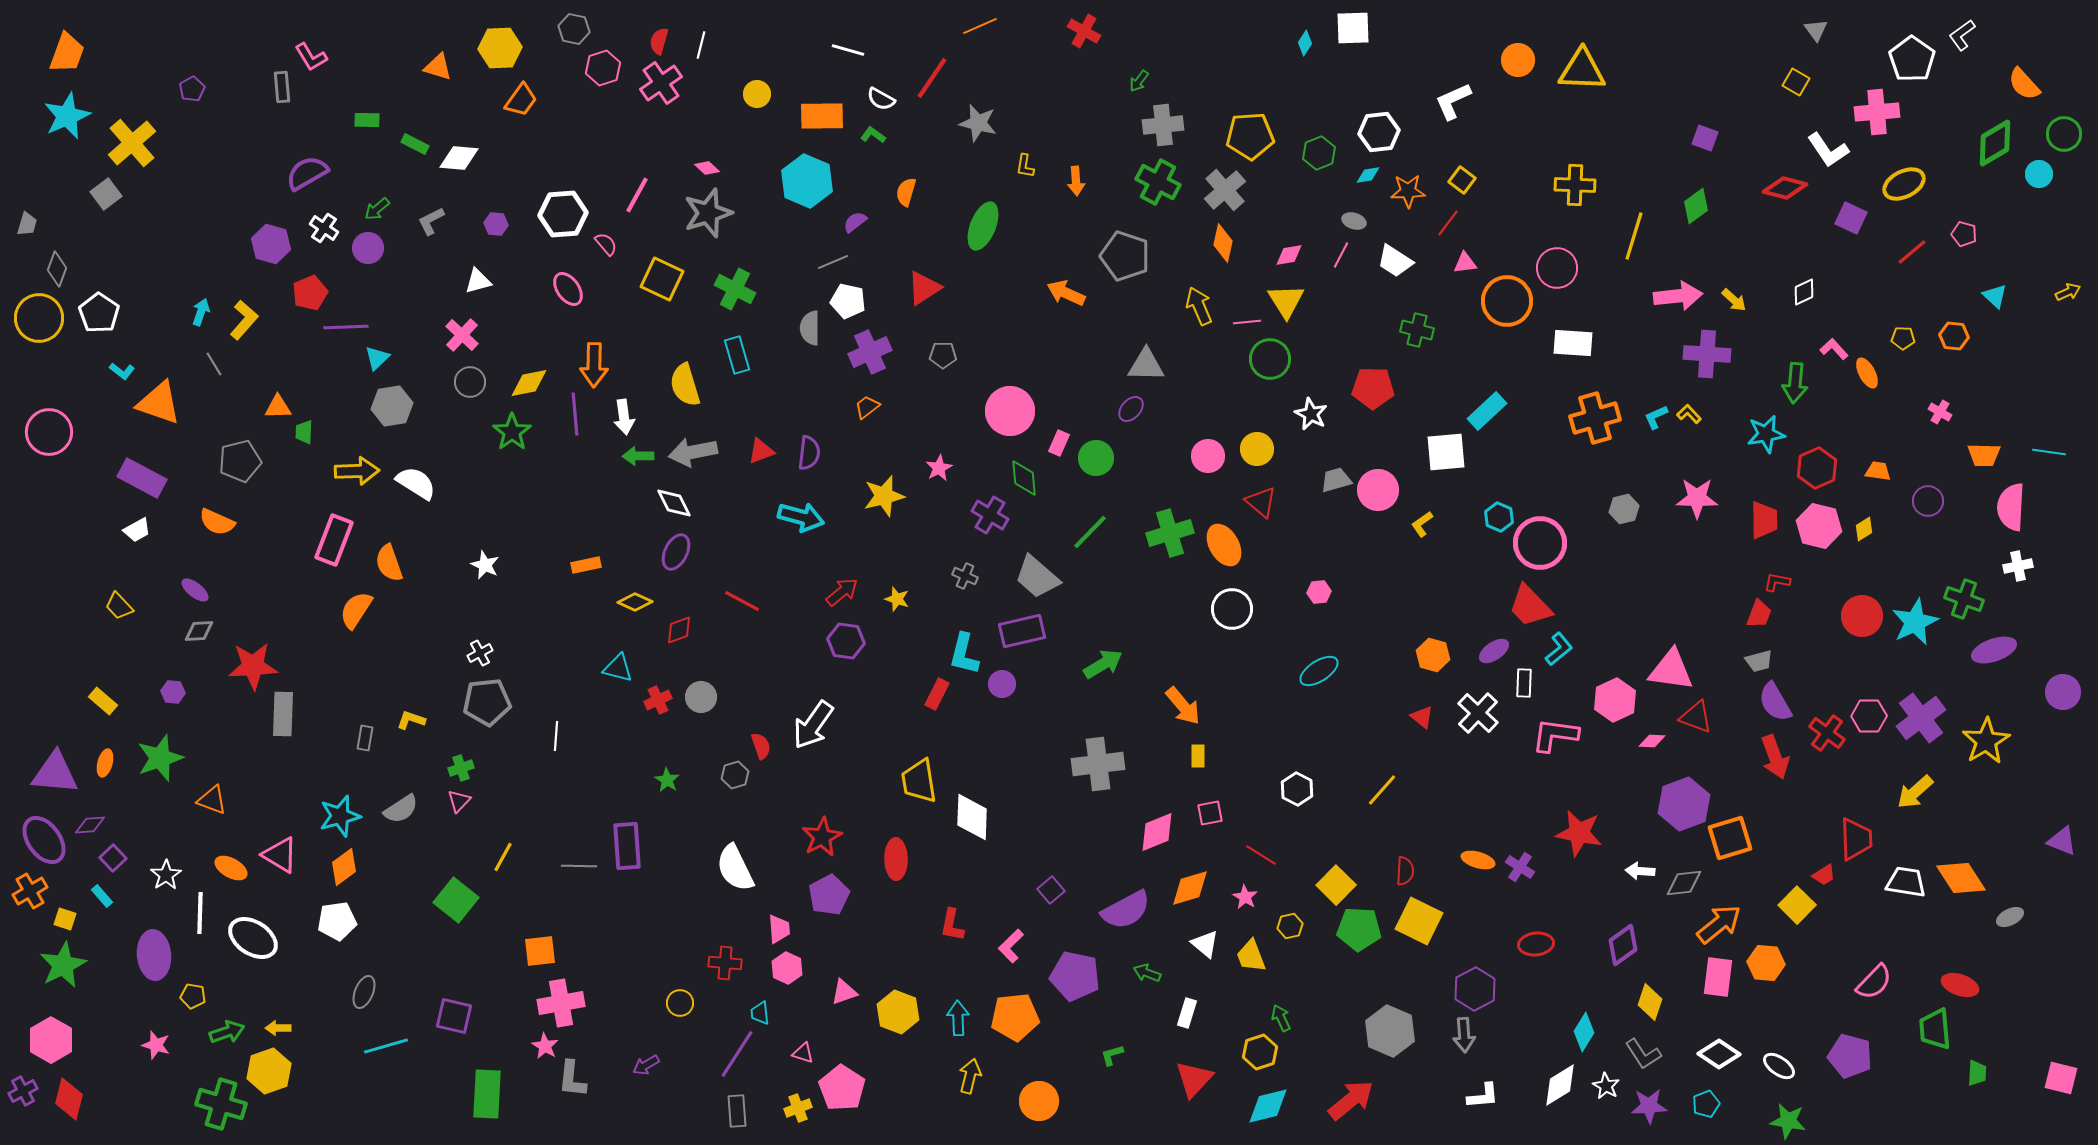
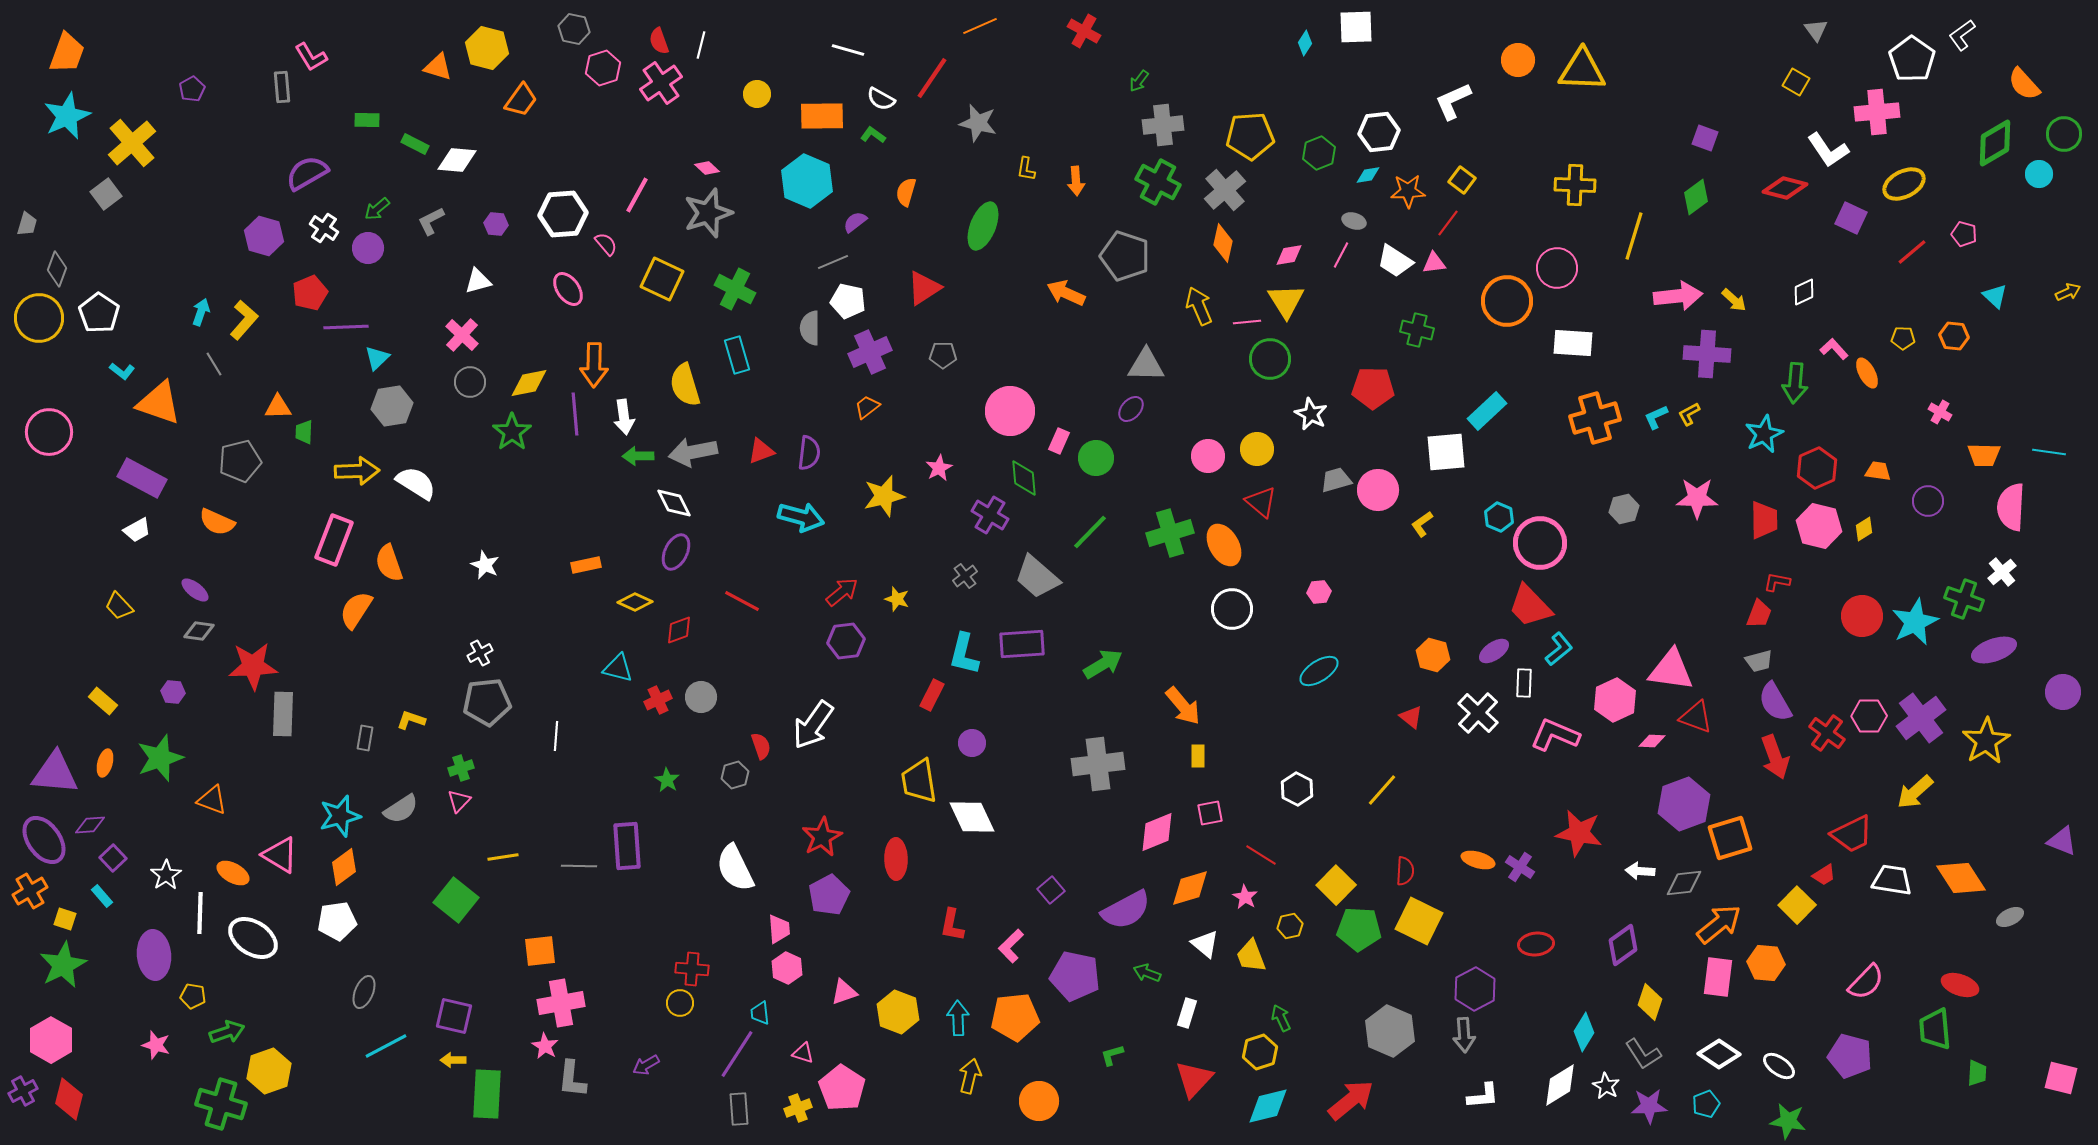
white square at (1353, 28): moved 3 px right, 1 px up
red semicircle at (659, 41): rotated 36 degrees counterclockwise
yellow hexagon at (500, 48): moved 13 px left; rotated 18 degrees clockwise
white diamond at (459, 158): moved 2 px left, 2 px down
yellow L-shape at (1025, 166): moved 1 px right, 3 px down
green diamond at (1696, 206): moved 9 px up
purple hexagon at (271, 244): moved 7 px left, 8 px up
pink triangle at (1465, 263): moved 31 px left
yellow L-shape at (1689, 414): rotated 75 degrees counterclockwise
cyan star at (1766, 434): moved 2 px left; rotated 15 degrees counterclockwise
pink rectangle at (1059, 443): moved 2 px up
white cross at (2018, 566): moved 16 px left, 6 px down; rotated 28 degrees counterclockwise
gray cross at (965, 576): rotated 30 degrees clockwise
gray diamond at (199, 631): rotated 12 degrees clockwise
purple rectangle at (1022, 631): moved 13 px down; rotated 9 degrees clockwise
purple hexagon at (846, 641): rotated 15 degrees counterclockwise
purple circle at (1002, 684): moved 30 px left, 59 px down
red rectangle at (937, 694): moved 5 px left, 1 px down
red triangle at (1422, 717): moved 11 px left
pink L-shape at (1555, 735): rotated 15 degrees clockwise
white diamond at (972, 817): rotated 27 degrees counterclockwise
red trapezoid at (1856, 839): moved 4 px left, 5 px up; rotated 66 degrees clockwise
yellow line at (503, 857): rotated 52 degrees clockwise
orange ellipse at (231, 868): moved 2 px right, 5 px down
white trapezoid at (1906, 882): moved 14 px left, 2 px up
red cross at (725, 963): moved 33 px left, 6 px down
pink semicircle at (1874, 982): moved 8 px left
yellow arrow at (278, 1028): moved 175 px right, 32 px down
cyan line at (386, 1046): rotated 12 degrees counterclockwise
gray rectangle at (737, 1111): moved 2 px right, 2 px up
